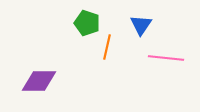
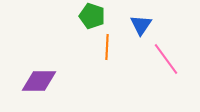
green pentagon: moved 5 px right, 7 px up
orange line: rotated 10 degrees counterclockwise
pink line: moved 1 px down; rotated 48 degrees clockwise
